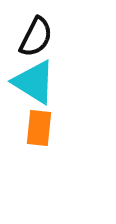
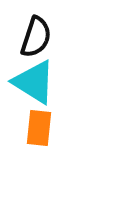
black semicircle: rotated 9 degrees counterclockwise
